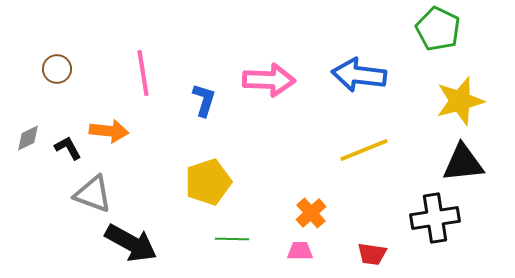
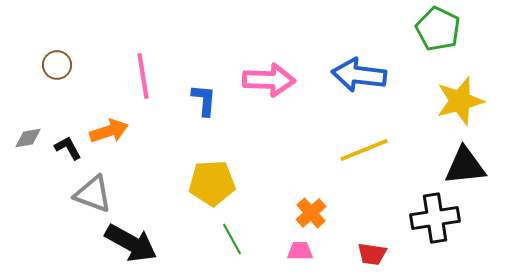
brown circle: moved 4 px up
pink line: moved 3 px down
blue L-shape: rotated 12 degrees counterclockwise
orange arrow: rotated 24 degrees counterclockwise
gray diamond: rotated 16 degrees clockwise
black triangle: moved 2 px right, 3 px down
yellow pentagon: moved 4 px right, 1 px down; rotated 15 degrees clockwise
green line: rotated 60 degrees clockwise
